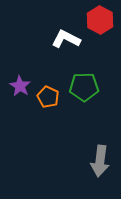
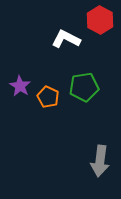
green pentagon: rotated 8 degrees counterclockwise
